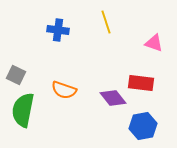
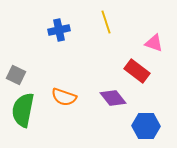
blue cross: moved 1 px right; rotated 20 degrees counterclockwise
red rectangle: moved 4 px left, 12 px up; rotated 30 degrees clockwise
orange semicircle: moved 7 px down
blue hexagon: moved 3 px right; rotated 12 degrees clockwise
